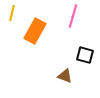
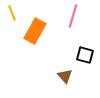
yellow line: rotated 35 degrees counterclockwise
brown triangle: rotated 28 degrees clockwise
